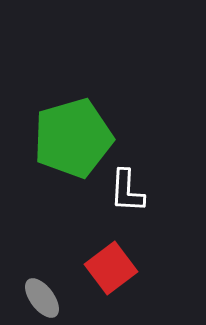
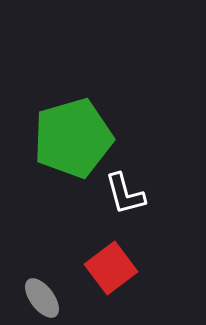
white L-shape: moved 2 px left, 3 px down; rotated 18 degrees counterclockwise
